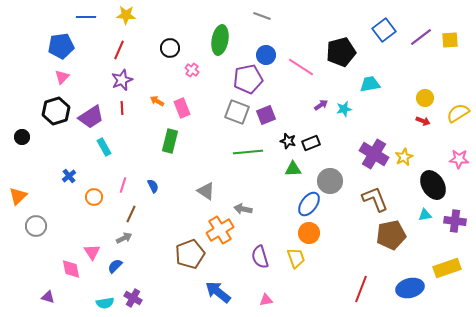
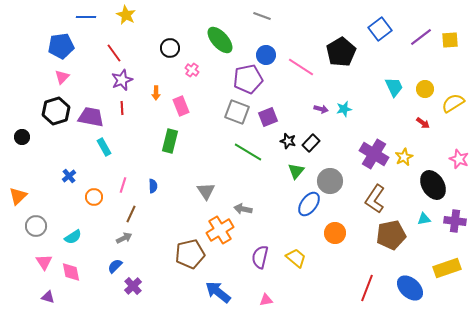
yellow star at (126, 15): rotated 24 degrees clockwise
blue square at (384, 30): moved 4 px left, 1 px up
green ellipse at (220, 40): rotated 52 degrees counterclockwise
red line at (119, 50): moved 5 px left, 3 px down; rotated 60 degrees counterclockwise
black pentagon at (341, 52): rotated 16 degrees counterclockwise
cyan trapezoid at (370, 84): moved 24 px right, 3 px down; rotated 75 degrees clockwise
yellow circle at (425, 98): moved 9 px up
orange arrow at (157, 101): moved 1 px left, 8 px up; rotated 120 degrees counterclockwise
purple arrow at (321, 105): moved 4 px down; rotated 48 degrees clockwise
pink rectangle at (182, 108): moved 1 px left, 2 px up
yellow semicircle at (458, 113): moved 5 px left, 10 px up
purple square at (266, 115): moved 2 px right, 2 px down
purple trapezoid at (91, 117): rotated 136 degrees counterclockwise
red arrow at (423, 121): moved 2 px down; rotated 16 degrees clockwise
black rectangle at (311, 143): rotated 24 degrees counterclockwise
green line at (248, 152): rotated 36 degrees clockwise
pink star at (459, 159): rotated 18 degrees clockwise
green triangle at (293, 169): moved 3 px right, 2 px down; rotated 48 degrees counterclockwise
blue semicircle at (153, 186): rotated 24 degrees clockwise
gray triangle at (206, 191): rotated 24 degrees clockwise
brown L-shape at (375, 199): rotated 124 degrees counterclockwise
cyan triangle at (425, 215): moved 1 px left, 4 px down
orange circle at (309, 233): moved 26 px right
pink triangle at (92, 252): moved 48 px left, 10 px down
brown pentagon at (190, 254): rotated 8 degrees clockwise
purple semicircle at (260, 257): rotated 30 degrees clockwise
yellow trapezoid at (296, 258): rotated 30 degrees counterclockwise
pink diamond at (71, 269): moved 3 px down
blue ellipse at (410, 288): rotated 56 degrees clockwise
red line at (361, 289): moved 6 px right, 1 px up
purple cross at (133, 298): moved 12 px up; rotated 18 degrees clockwise
cyan semicircle at (105, 303): moved 32 px left, 66 px up; rotated 24 degrees counterclockwise
